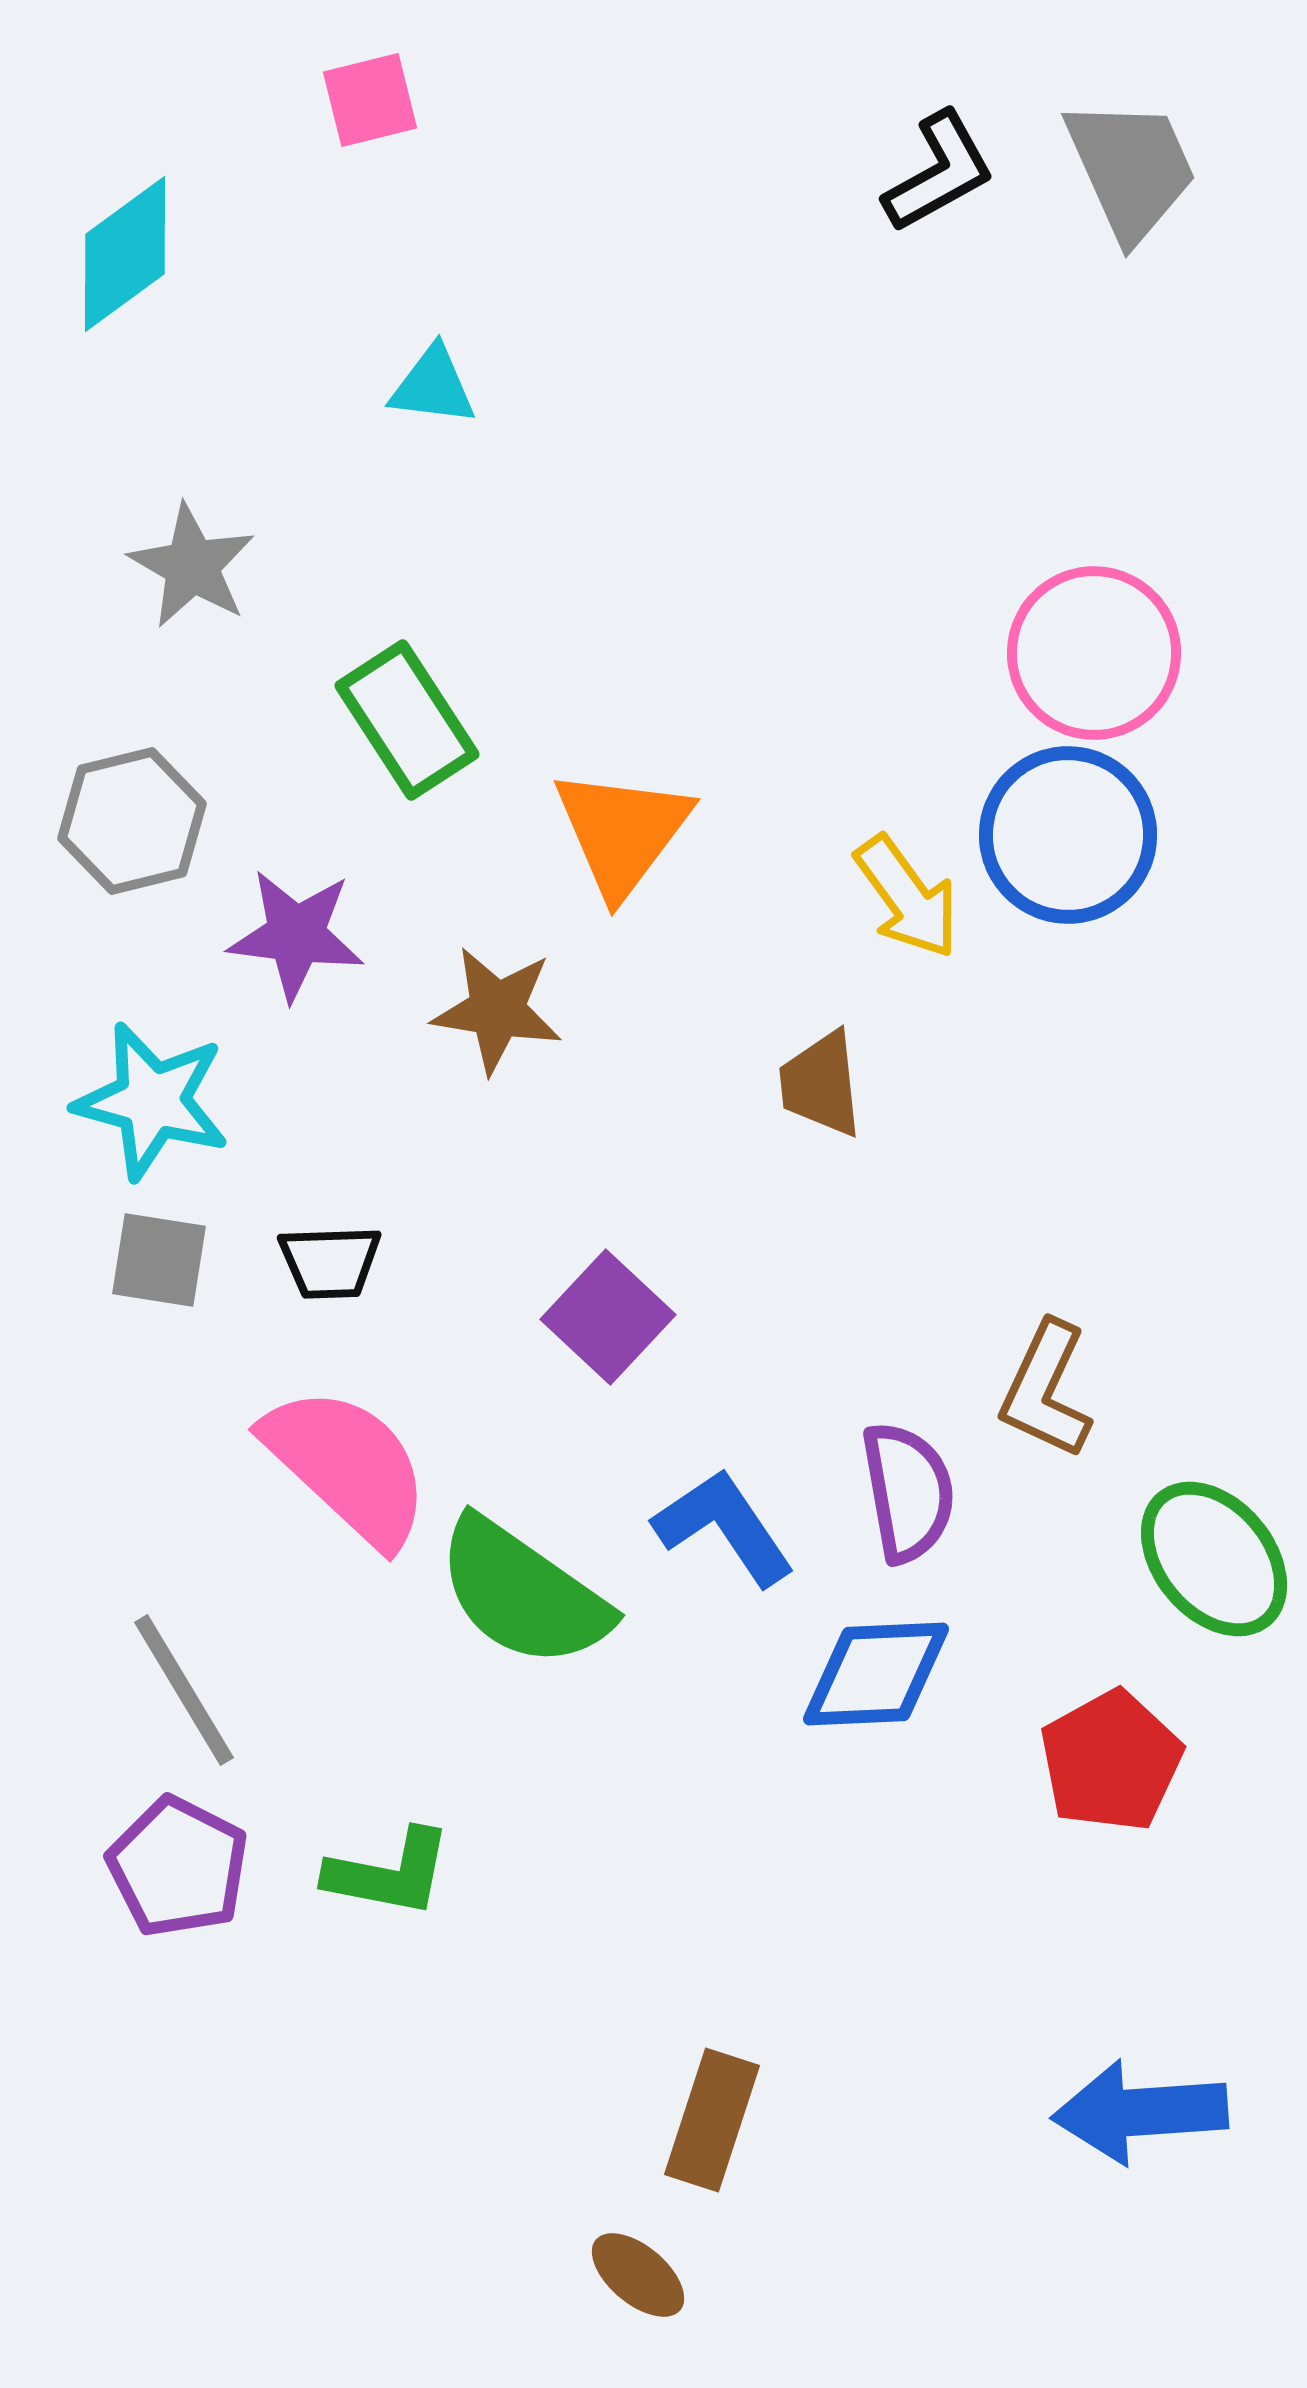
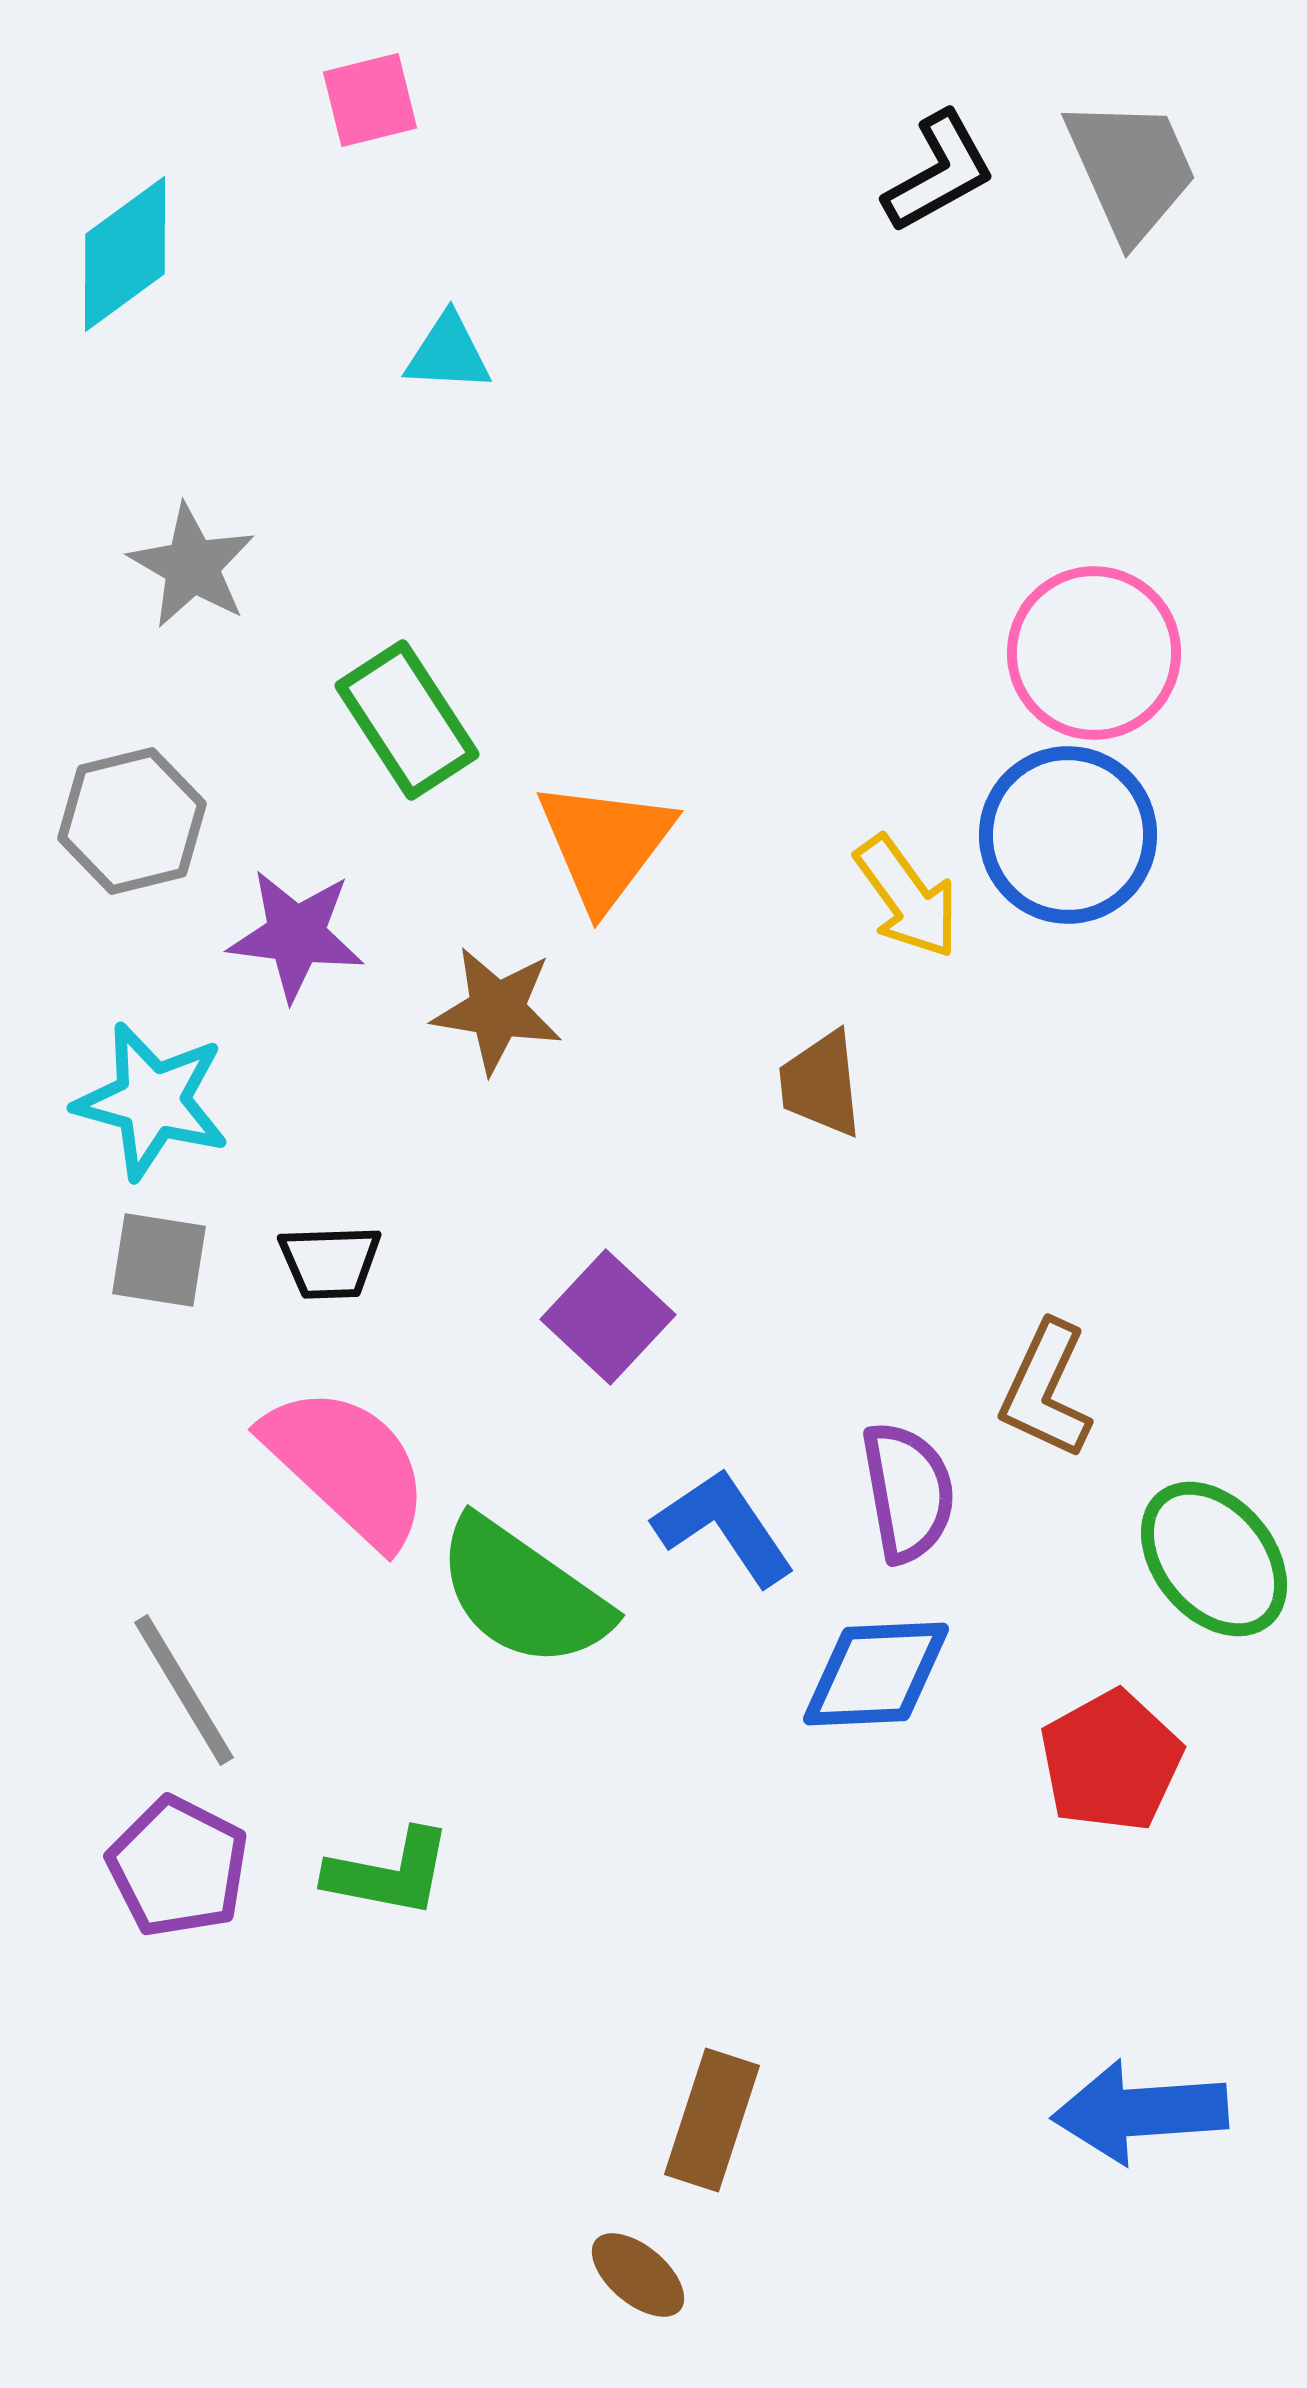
cyan triangle: moved 15 px right, 33 px up; rotated 4 degrees counterclockwise
orange triangle: moved 17 px left, 12 px down
